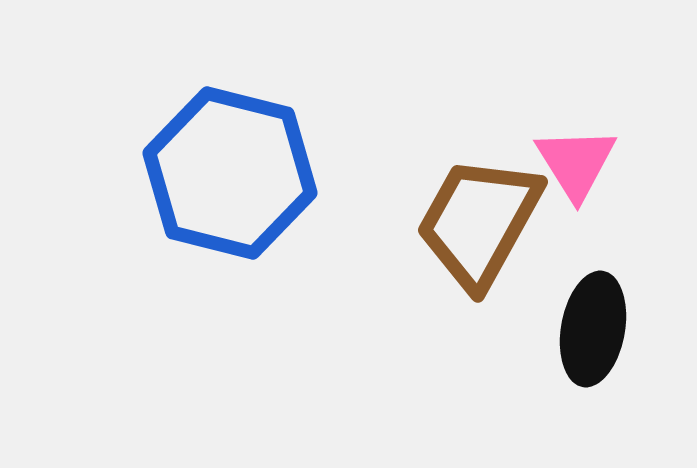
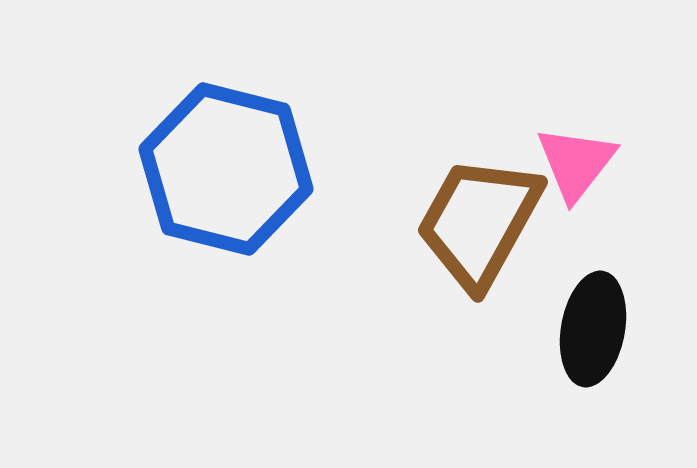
pink triangle: rotated 10 degrees clockwise
blue hexagon: moved 4 px left, 4 px up
